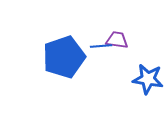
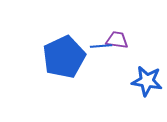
blue pentagon: rotated 6 degrees counterclockwise
blue star: moved 1 px left, 2 px down
